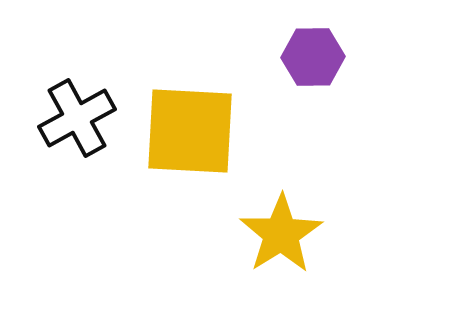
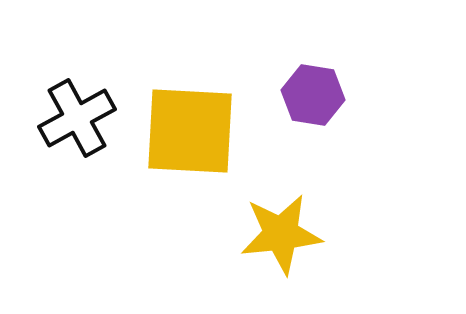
purple hexagon: moved 38 px down; rotated 10 degrees clockwise
yellow star: rotated 26 degrees clockwise
